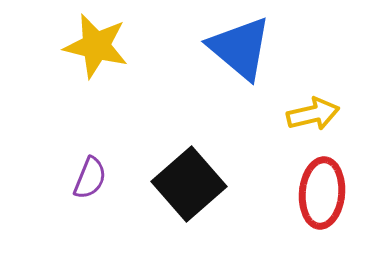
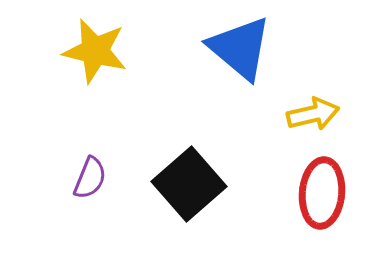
yellow star: moved 1 px left, 5 px down
